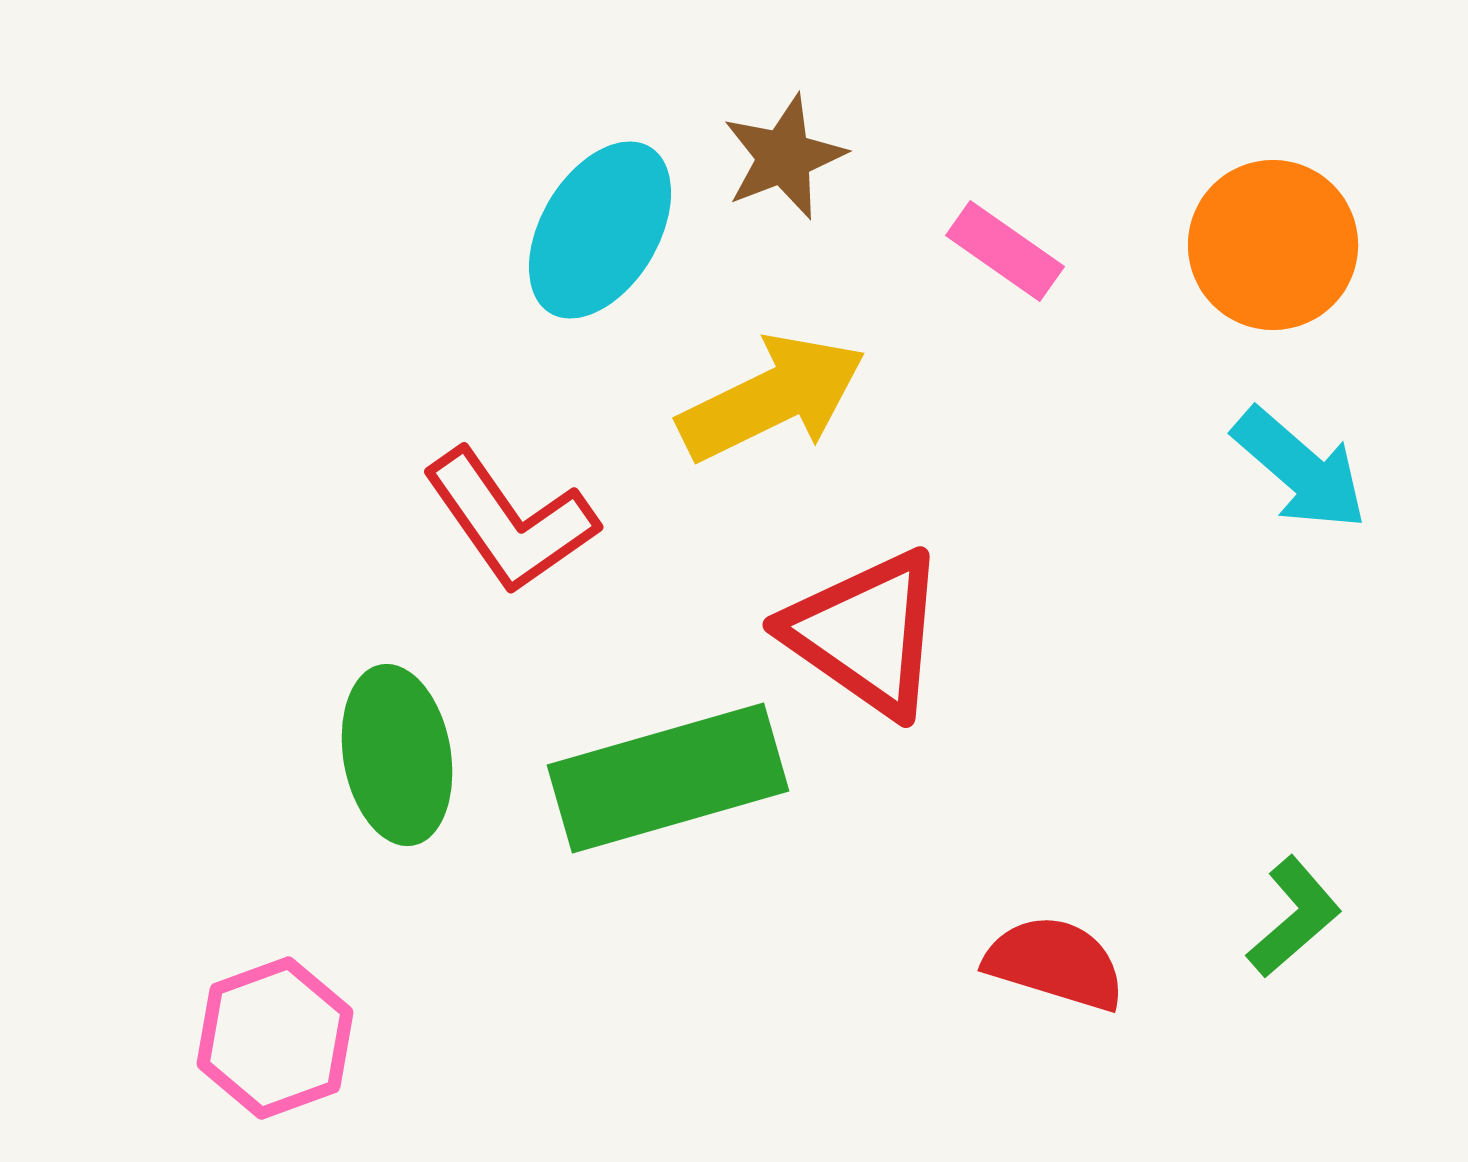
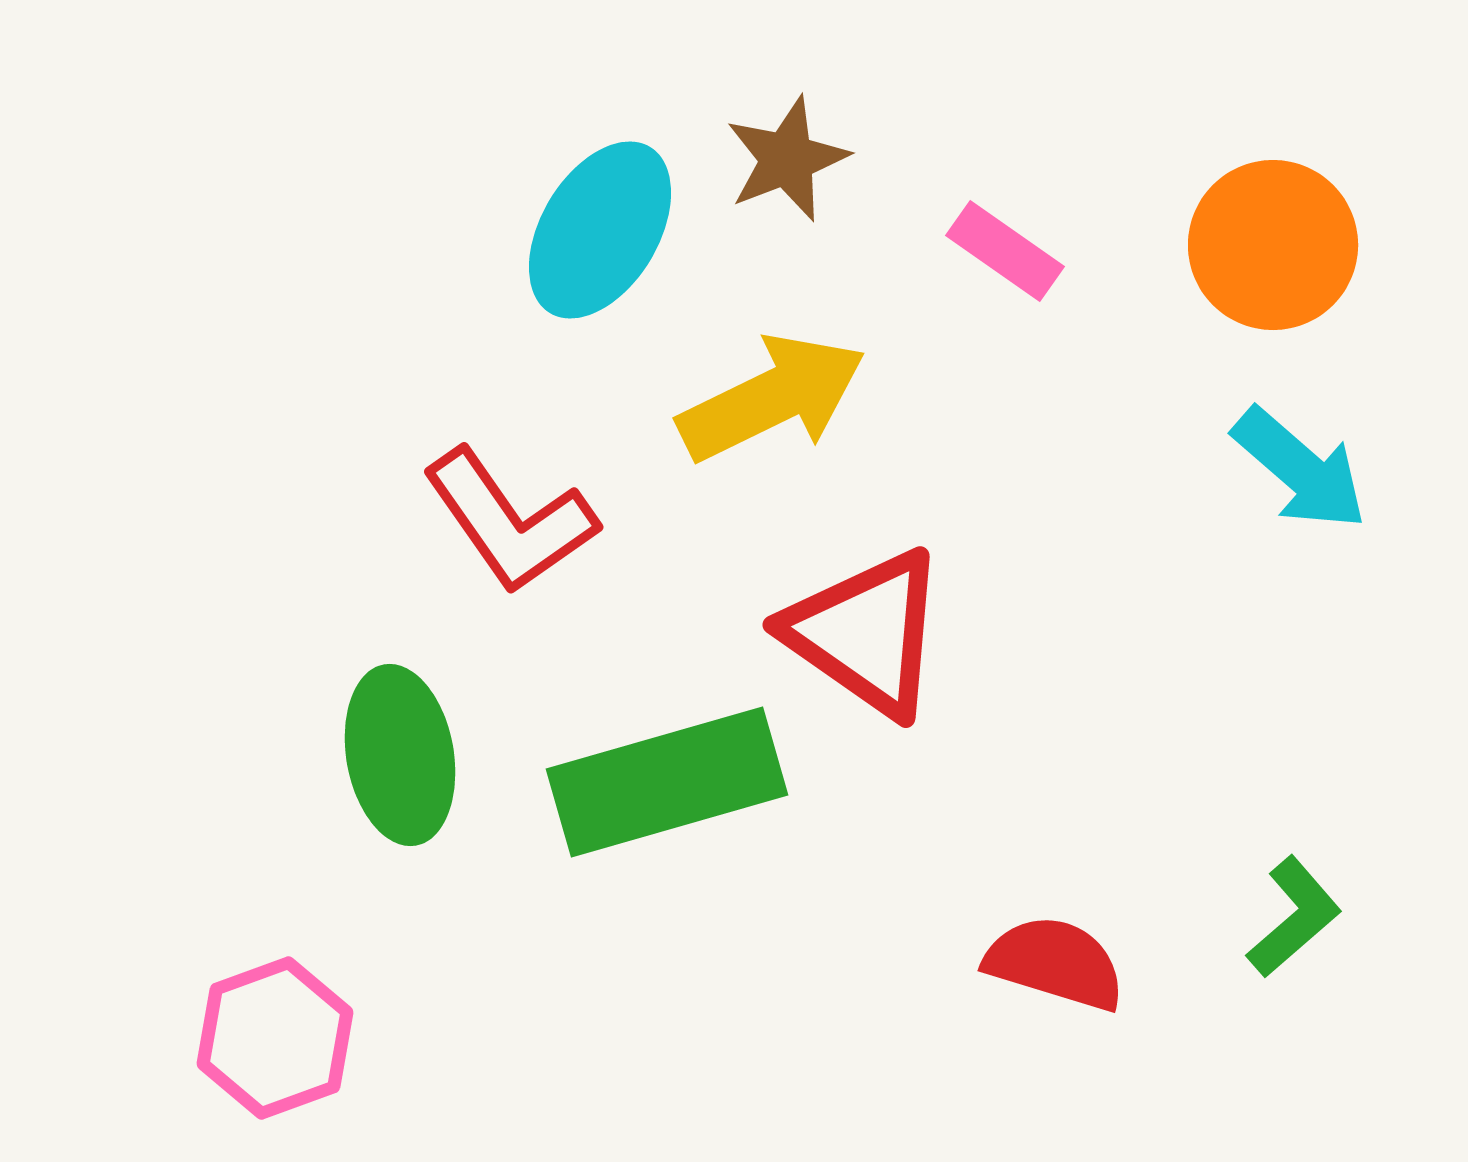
brown star: moved 3 px right, 2 px down
green ellipse: moved 3 px right
green rectangle: moved 1 px left, 4 px down
